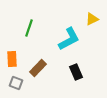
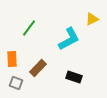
green line: rotated 18 degrees clockwise
black rectangle: moved 2 px left, 5 px down; rotated 49 degrees counterclockwise
